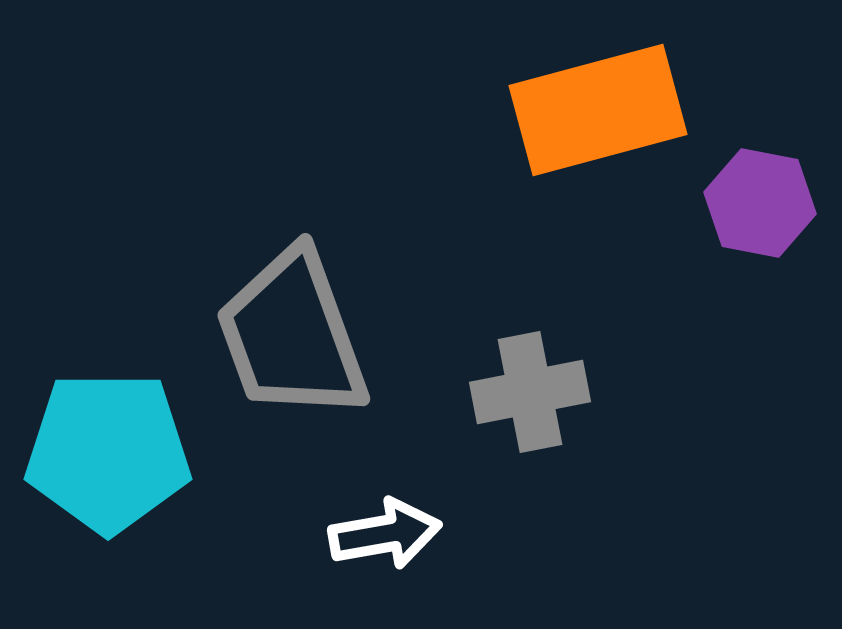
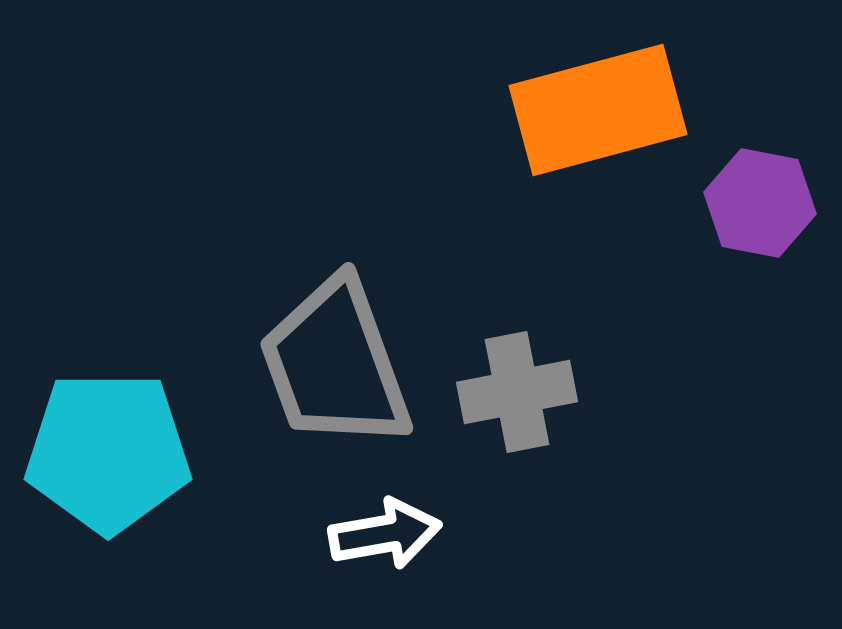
gray trapezoid: moved 43 px right, 29 px down
gray cross: moved 13 px left
